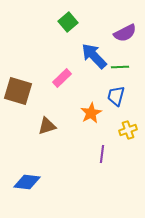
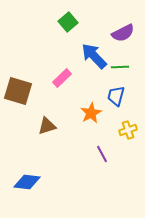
purple semicircle: moved 2 px left
purple line: rotated 36 degrees counterclockwise
